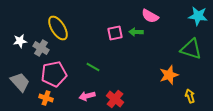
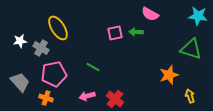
pink semicircle: moved 2 px up
